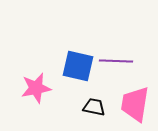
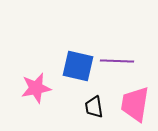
purple line: moved 1 px right
black trapezoid: rotated 110 degrees counterclockwise
